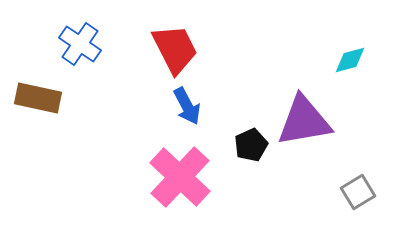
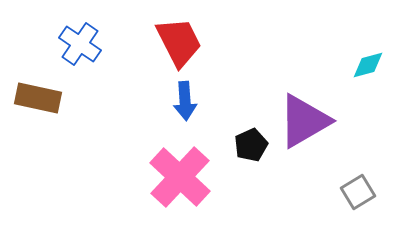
red trapezoid: moved 4 px right, 7 px up
cyan diamond: moved 18 px right, 5 px down
blue arrow: moved 2 px left, 5 px up; rotated 24 degrees clockwise
purple triangle: rotated 20 degrees counterclockwise
